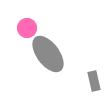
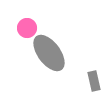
gray ellipse: moved 1 px right, 1 px up
